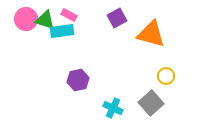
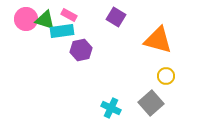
purple square: moved 1 px left, 1 px up; rotated 30 degrees counterclockwise
orange triangle: moved 7 px right, 6 px down
purple hexagon: moved 3 px right, 30 px up
cyan cross: moved 2 px left
